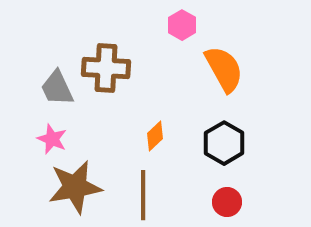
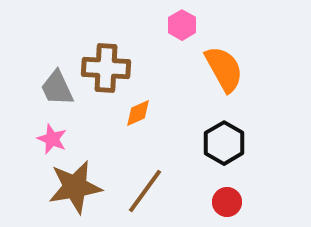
orange diamond: moved 17 px left, 23 px up; rotated 20 degrees clockwise
brown line: moved 2 px right, 4 px up; rotated 36 degrees clockwise
